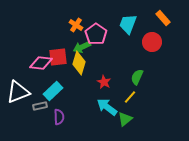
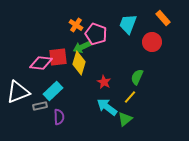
pink pentagon: rotated 15 degrees counterclockwise
